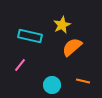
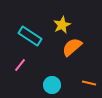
cyan rectangle: rotated 20 degrees clockwise
orange line: moved 6 px right, 2 px down
